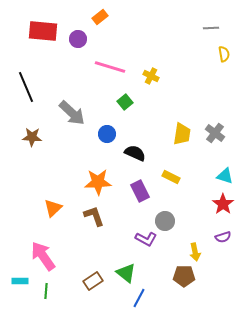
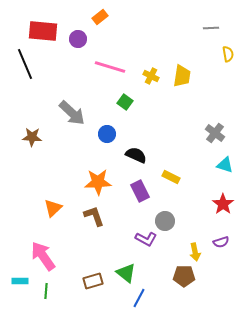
yellow semicircle: moved 4 px right
black line: moved 1 px left, 23 px up
green square: rotated 14 degrees counterclockwise
yellow trapezoid: moved 58 px up
black semicircle: moved 1 px right, 2 px down
cyan triangle: moved 11 px up
purple semicircle: moved 2 px left, 5 px down
brown rectangle: rotated 18 degrees clockwise
